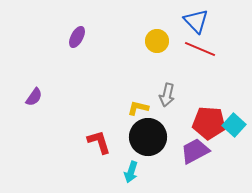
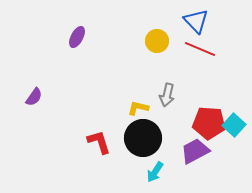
black circle: moved 5 px left, 1 px down
cyan arrow: moved 24 px right; rotated 15 degrees clockwise
